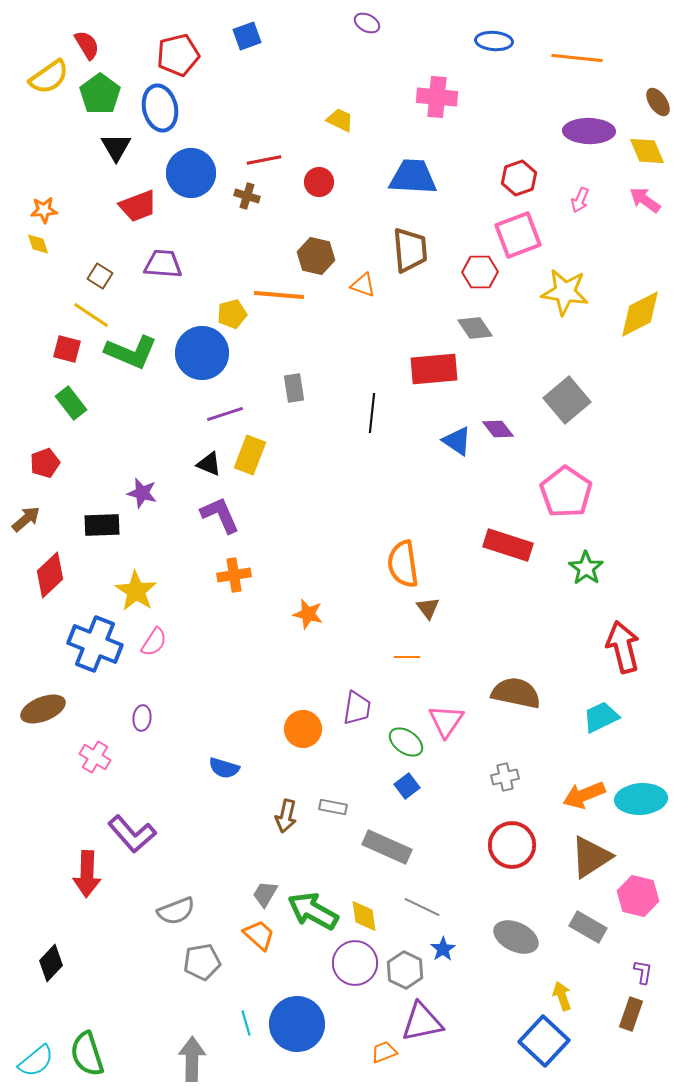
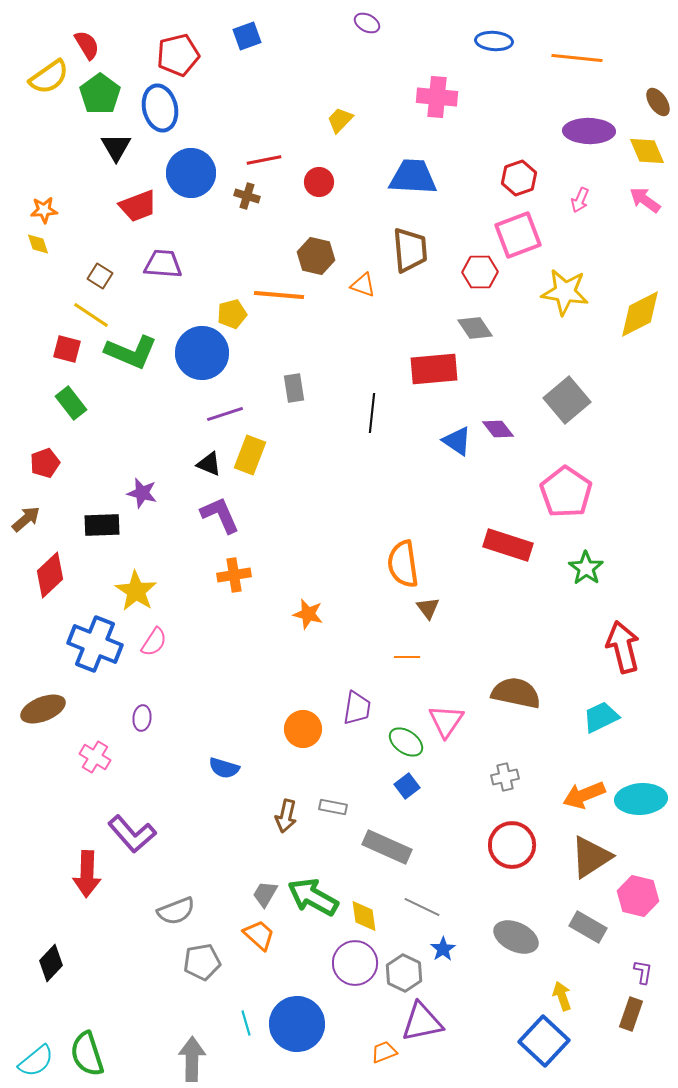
yellow trapezoid at (340, 120): rotated 72 degrees counterclockwise
green arrow at (313, 911): moved 14 px up
gray hexagon at (405, 970): moved 1 px left, 3 px down
